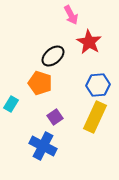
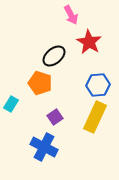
black ellipse: moved 1 px right
blue cross: moved 1 px right, 1 px down
